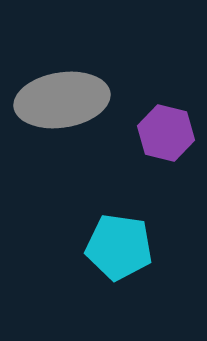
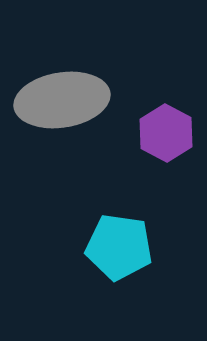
purple hexagon: rotated 14 degrees clockwise
